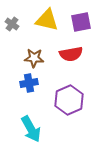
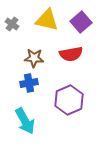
purple square: rotated 30 degrees counterclockwise
cyan arrow: moved 6 px left, 8 px up
